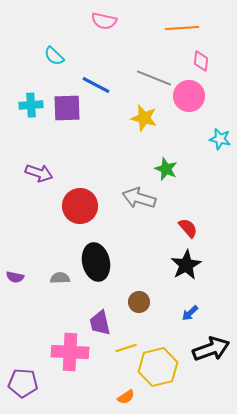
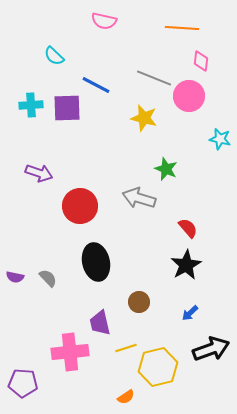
orange line: rotated 8 degrees clockwise
gray semicircle: moved 12 px left; rotated 48 degrees clockwise
pink cross: rotated 9 degrees counterclockwise
